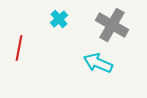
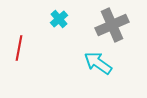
gray cross: rotated 36 degrees clockwise
cyan arrow: rotated 12 degrees clockwise
